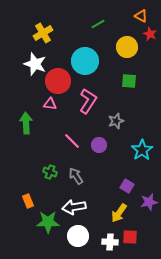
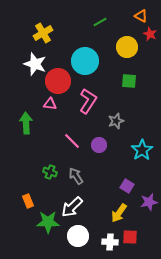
green line: moved 2 px right, 2 px up
white arrow: moved 2 px left; rotated 35 degrees counterclockwise
